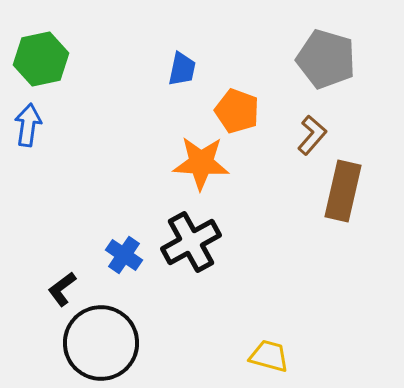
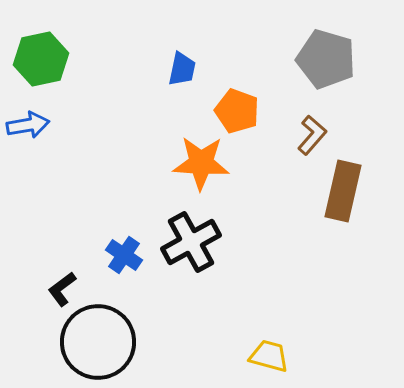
blue arrow: rotated 72 degrees clockwise
black circle: moved 3 px left, 1 px up
